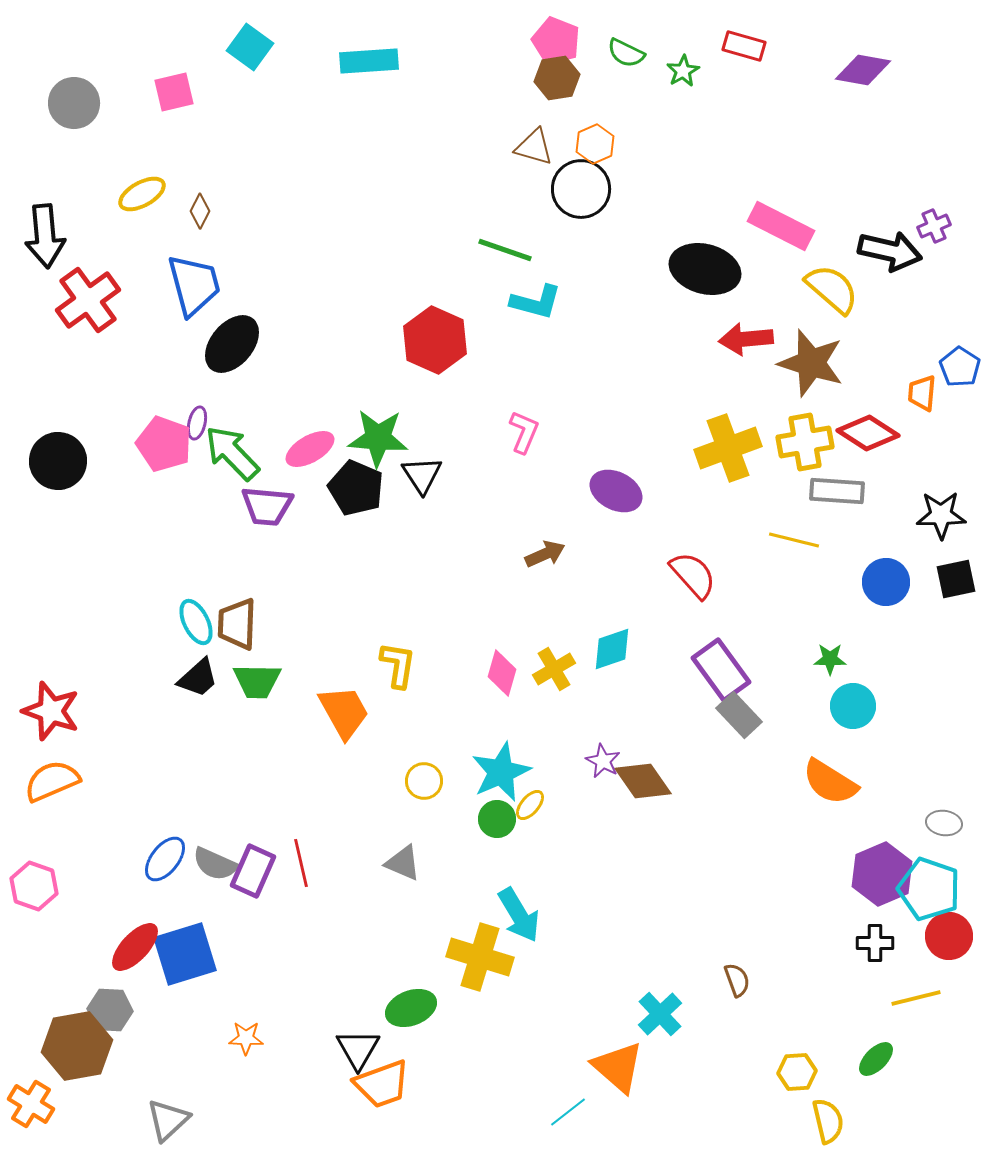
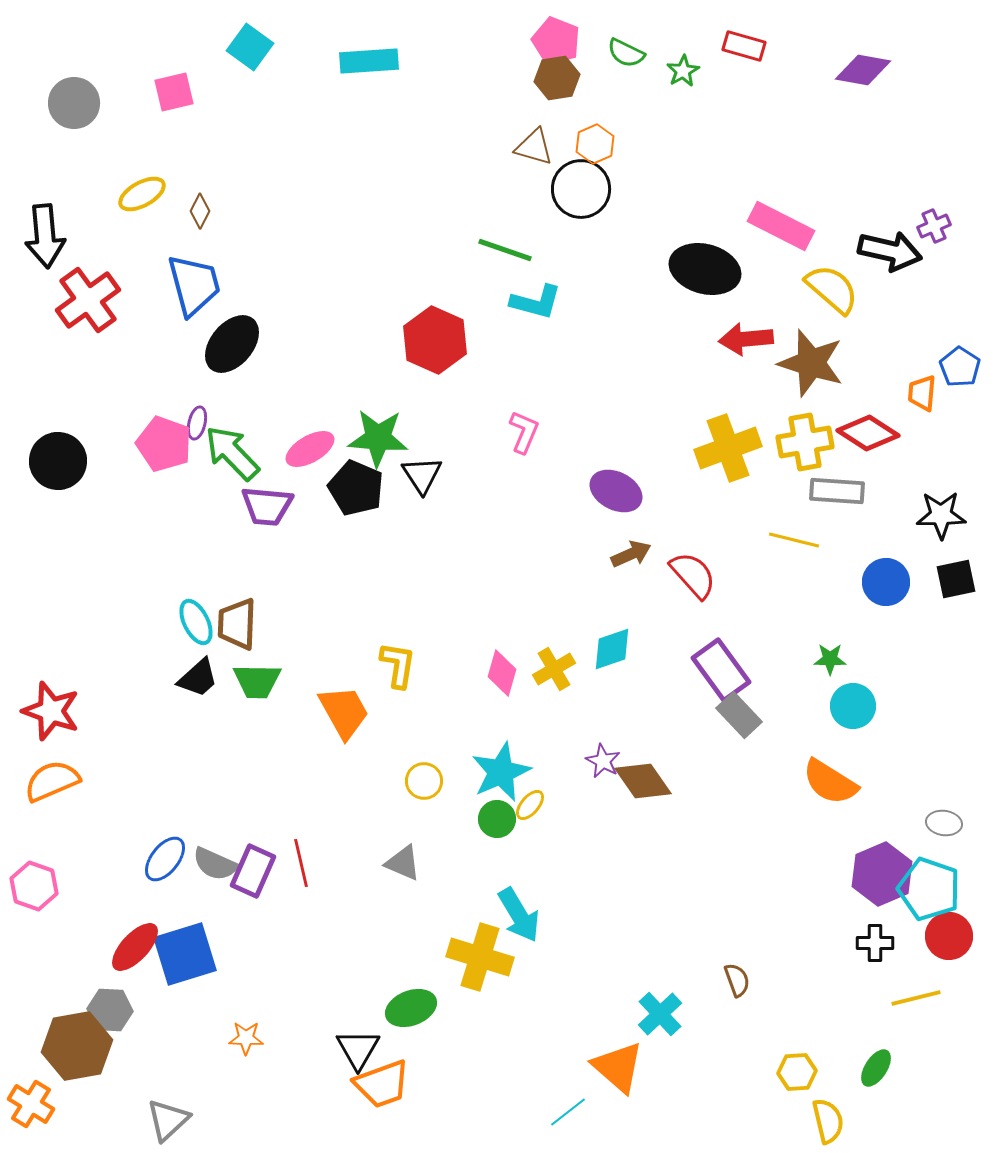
brown arrow at (545, 554): moved 86 px right
green ellipse at (876, 1059): moved 9 px down; rotated 12 degrees counterclockwise
